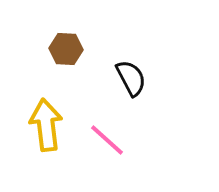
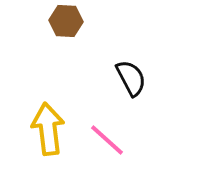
brown hexagon: moved 28 px up
yellow arrow: moved 2 px right, 4 px down
